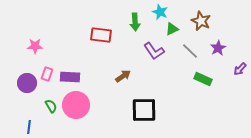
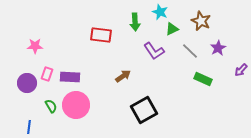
purple arrow: moved 1 px right, 1 px down
black square: rotated 28 degrees counterclockwise
